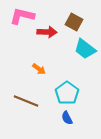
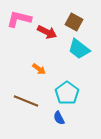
pink L-shape: moved 3 px left, 3 px down
red arrow: rotated 24 degrees clockwise
cyan trapezoid: moved 6 px left
blue semicircle: moved 8 px left
